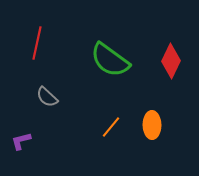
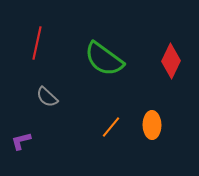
green semicircle: moved 6 px left, 1 px up
